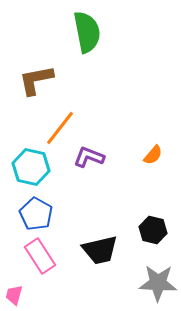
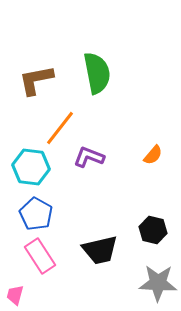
green semicircle: moved 10 px right, 41 px down
cyan hexagon: rotated 6 degrees counterclockwise
pink trapezoid: moved 1 px right
